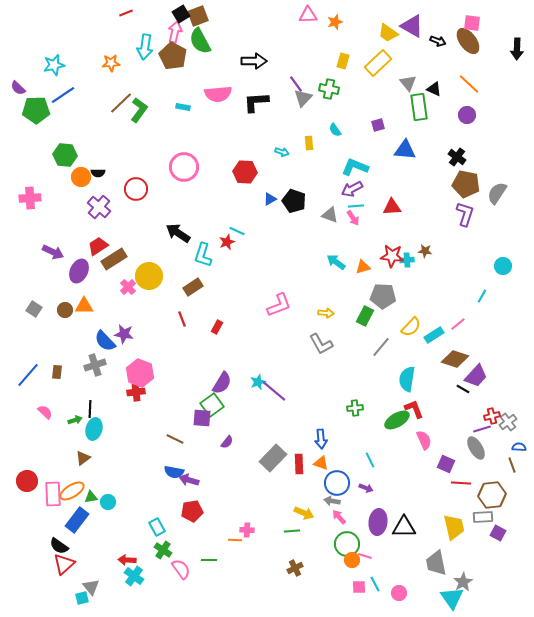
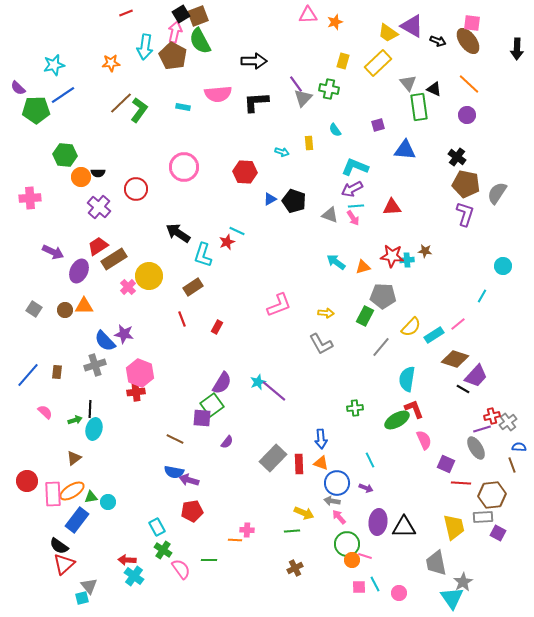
brown triangle at (83, 458): moved 9 px left
gray triangle at (91, 587): moved 2 px left, 1 px up
